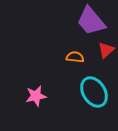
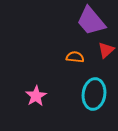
cyan ellipse: moved 2 px down; rotated 40 degrees clockwise
pink star: rotated 20 degrees counterclockwise
